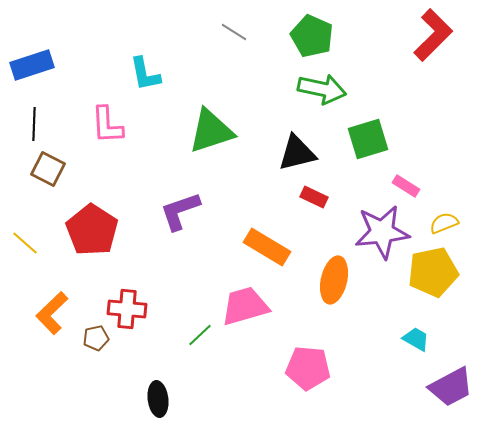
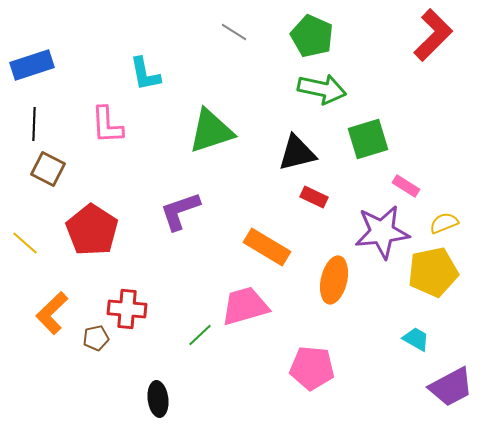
pink pentagon: moved 4 px right
